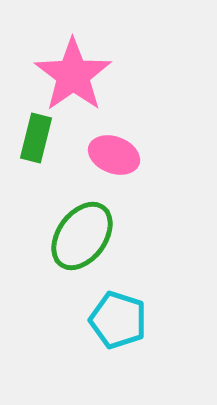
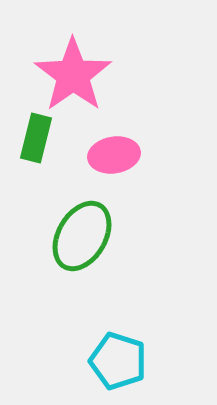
pink ellipse: rotated 30 degrees counterclockwise
green ellipse: rotated 6 degrees counterclockwise
cyan pentagon: moved 41 px down
